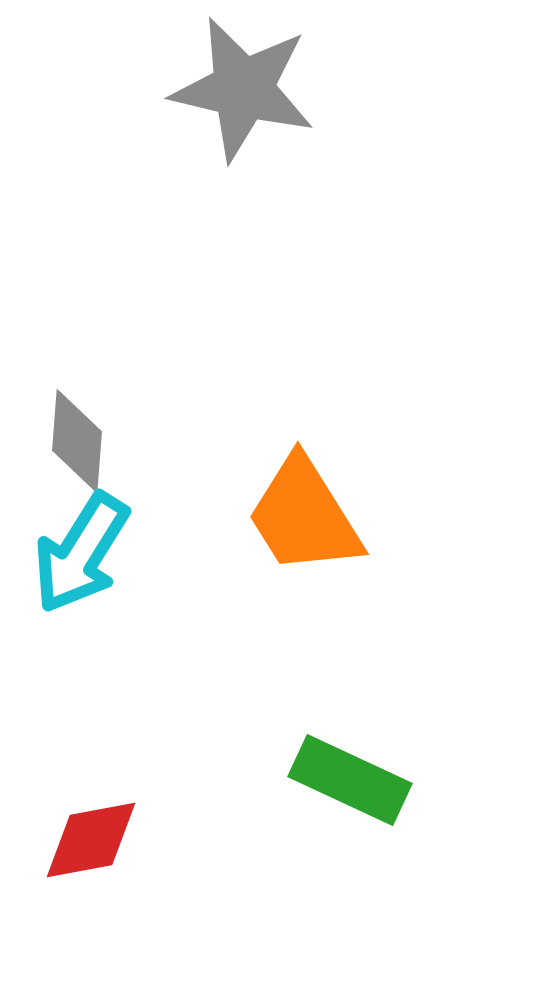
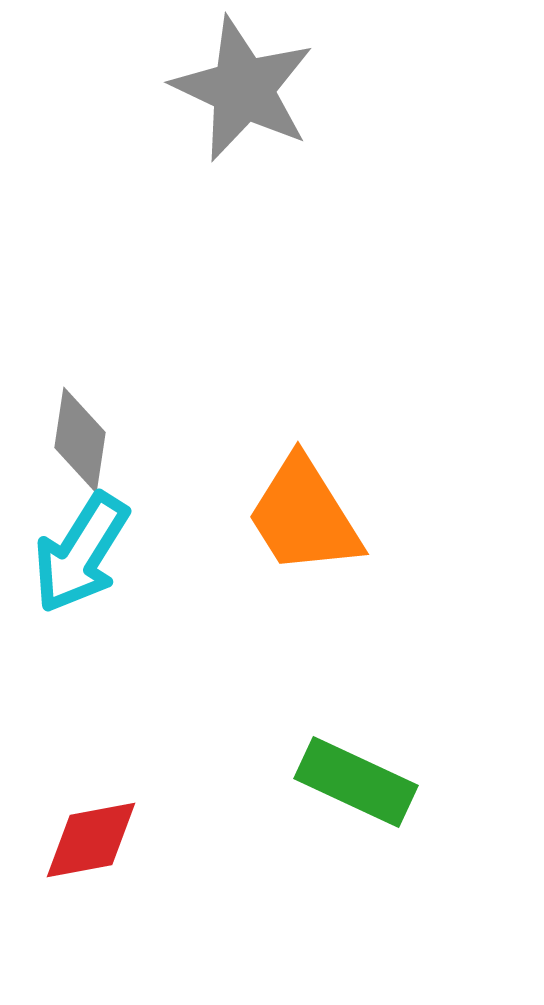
gray star: rotated 12 degrees clockwise
gray diamond: moved 3 px right, 1 px up; rotated 4 degrees clockwise
green rectangle: moved 6 px right, 2 px down
